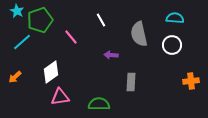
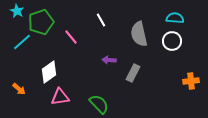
green pentagon: moved 1 px right, 2 px down
white circle: moved 4 px up
purple arrow: moved 2 px left, 5 px down
white diamond: moved 2 px left
orange arrow: moved 4 px right, 12 px down; rotated 96 degrees counterclockwise
gray rectangle: moved 2 px right, 9 px up; rotated 24 degrees clockwise
green semicircle: rotated 45 degrees clockwise
